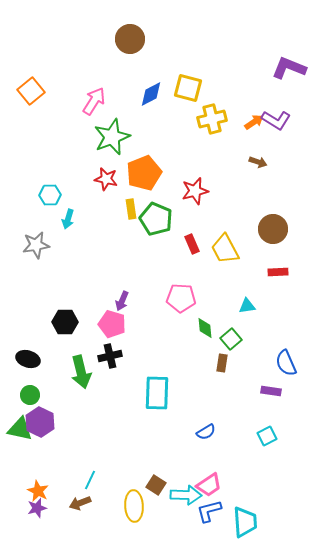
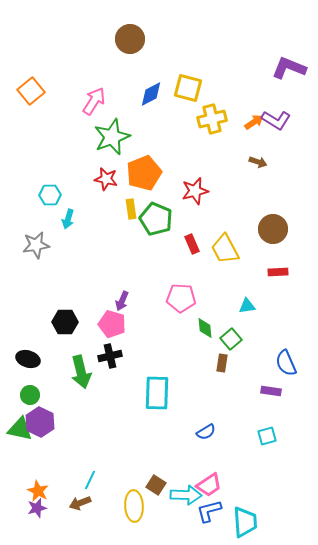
cyan square at (267, 436): rotated 12 degrees clockwise
